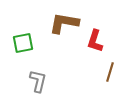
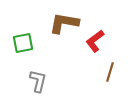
red L-shape: rotated 35 degrees clockwise
